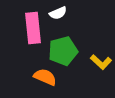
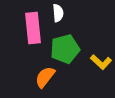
white semicircle: rotated 72 degrees counterclockwise
green pentagon: moved 2 px right, 2 px up
orange semicircle: rotated 75 degrees counterclockwise
